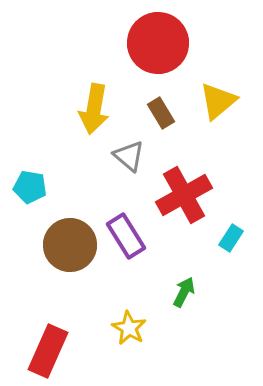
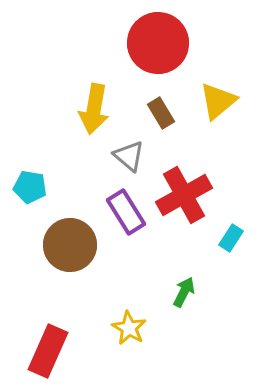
purple rectangle: moved 24 px up
